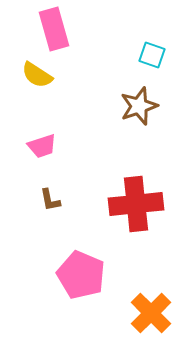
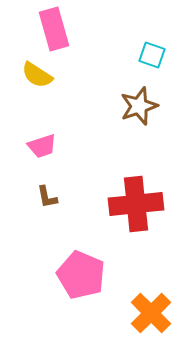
brown L-shape: moved 3 px left, 3 px up
